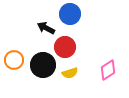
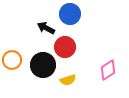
orange circle: moved 2 px left
yellow semicircle: moved 2 px left, 7 px down
